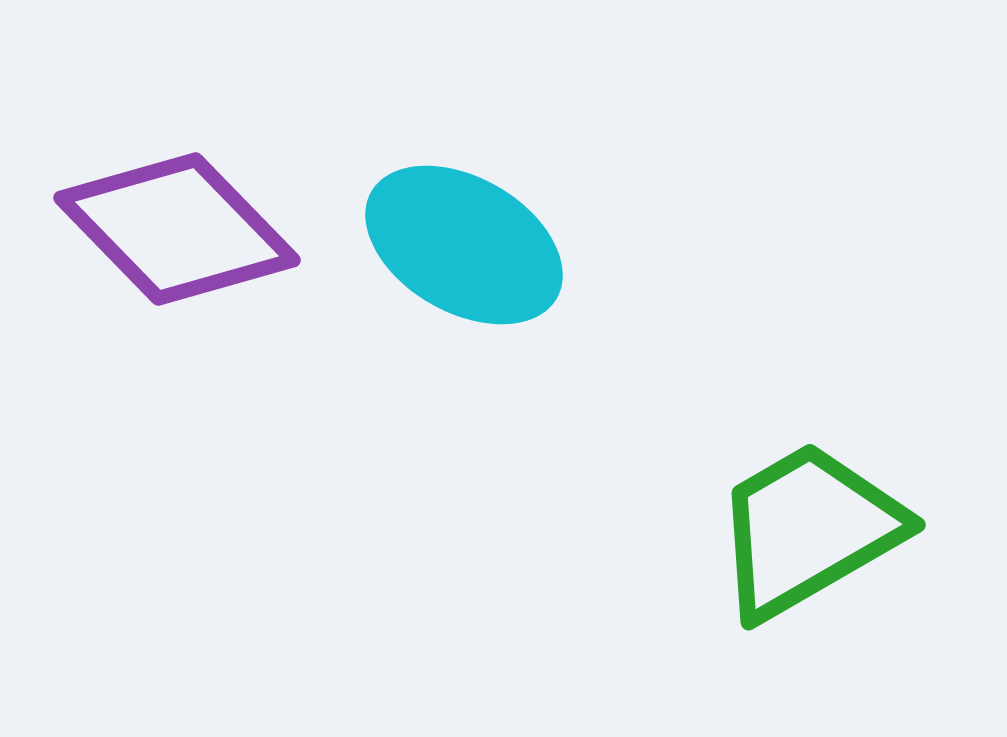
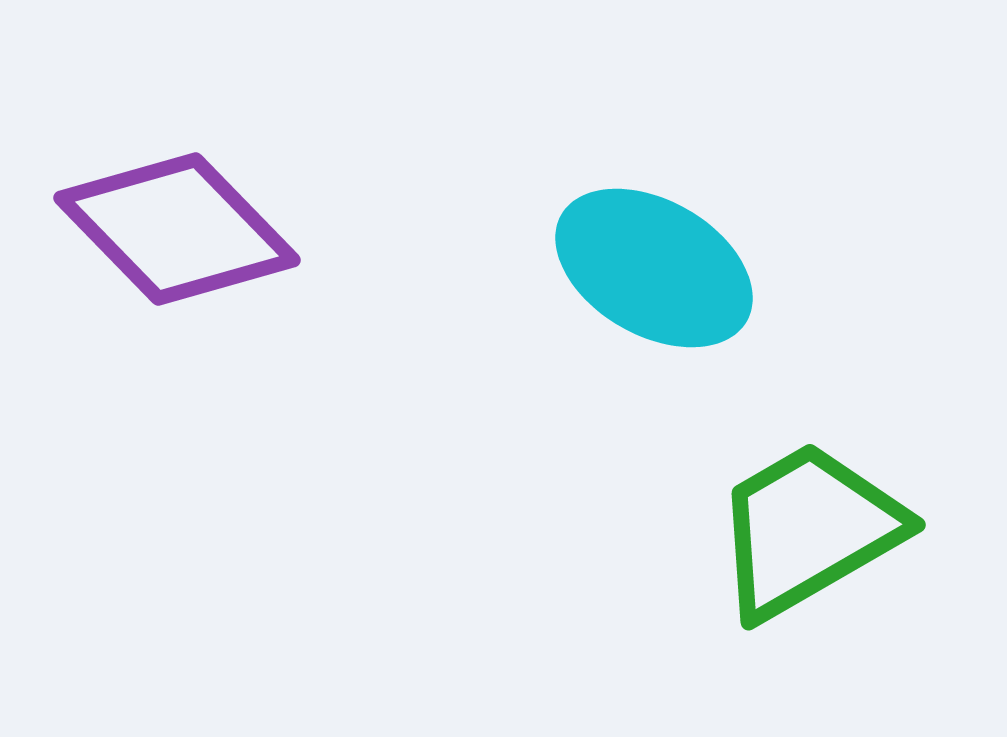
cyan ellipse: moved 190 px right, 23 px down
